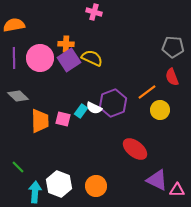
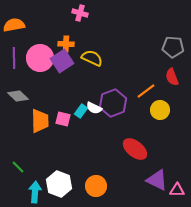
pink cross: moved 14 px left, 1 px down
purple square: moved 7 px left, 1 px down
orange line: moved 1 px left, 1 px up
